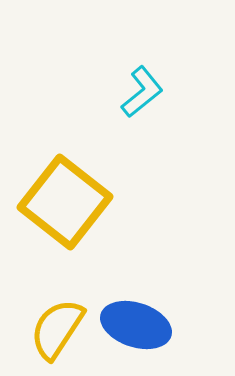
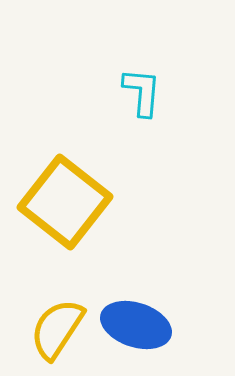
cyan L-shape: rotated 46 degrees counterclockwise
